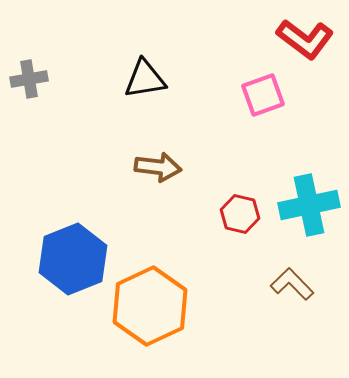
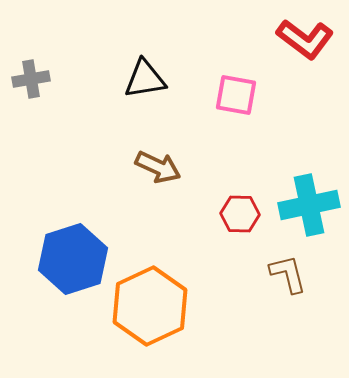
gray cross: moved 2 px right
pink square: moved 27 px left; rotated 30 degrees clockwise
brown arrow: rotated 18 degrees clockwise
red hexagon: rotated 12 degrees counterclockwise
blue hexagon: rotated 4 degrees clockwise
brown L-shape: moved 4 px left, 10 px up; rotated 30 degrees clockwise
